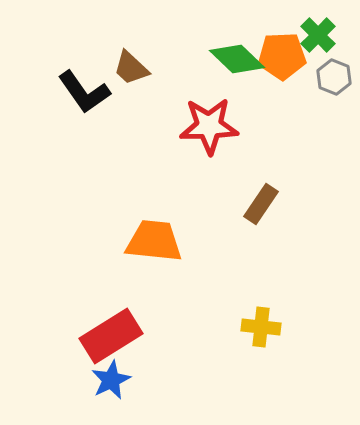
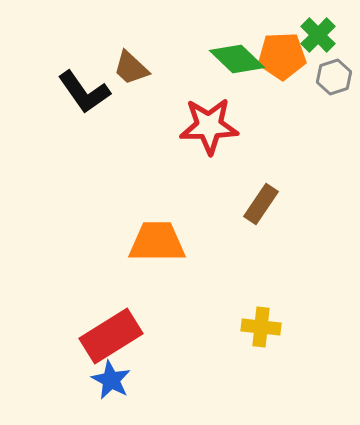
gray hexagon: rotated 20 degrees clockwise
orange trapezoid: moved 3 px right, 1 px down; rotated 6 degrees counterclockwise
blue star: rotated 18 degrees counterclockwise
